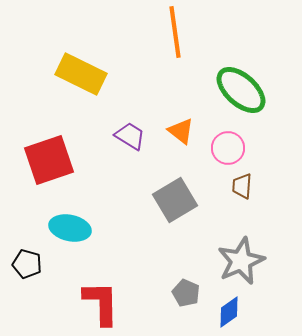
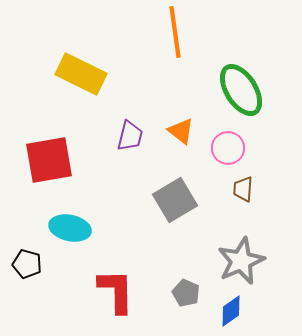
green ellipse: rotated 16 degrees clockwise
purple trapezoid: rotated 72 degrees clockwise
red square: rotated 9 degrees clockwise
brown trapezoid: moved 1 px right, 3 px down
red L-shape: moved 15 px right, 12 px up
blue diamond: moved 2 px right, 1 px up
